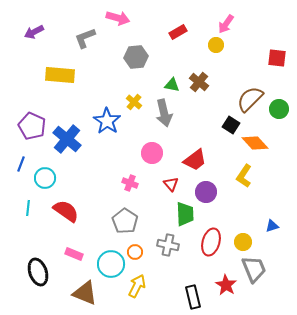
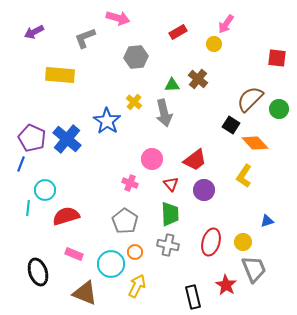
yellow circle at (216, 45): moved 2 px left, 1 px up
brown cross at (199, 82): moved 1 px left, 3 px up
green triangle at (172, 85): rotated 14 degrees counterclockwise
purple pentagon at (32, 126): moved 12 px down
pink circle at (152, 153): moved 6 px down
cyan circle at (45, 178): moved 12 px down
purple circle at (206, 192): moved 2 px left, 2 px up
red semicircle at (66, 211): moved 5 px down; rotated 52 degrees counterclockwise
green trapezoid at (185, 214): moved 15 px left
blue triangle at (272, 226): moved 5 px left, 5 px up
